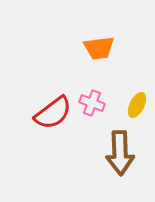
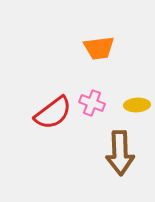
yellow ellipse: rotated 60 degrees clockwise
